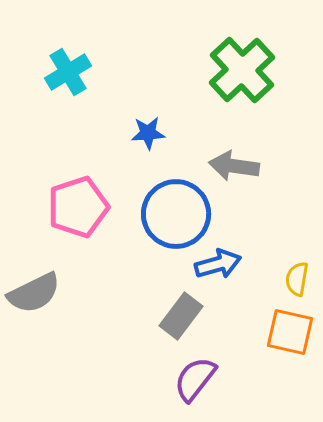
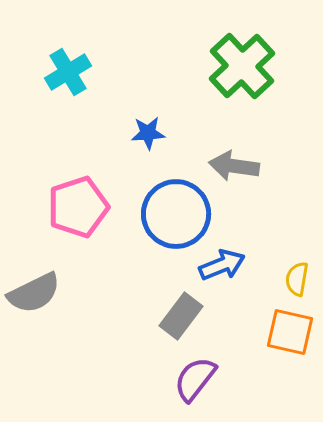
green cross: moved 4 px up
blue arrow: moved 4 px right, 1 px down; rotated 6 degrees counterclockwise
